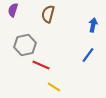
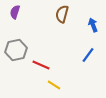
purple semicircle: moved 2 px right, 2 px down
brown semicircle: moved 14 px right
blue arrow: rotated 32 degrees counterclockwise
gray hexagon: moved 9 px left, 5 px down
yellow line: moved 2 px up
